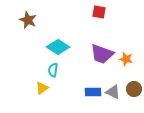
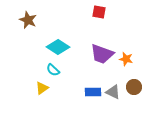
cyan semicircle: rotated 56 degrees counterclockwise
brown circle: moved 2 px up
